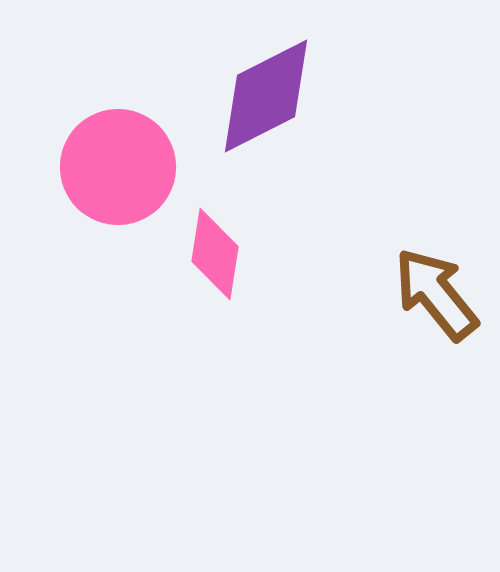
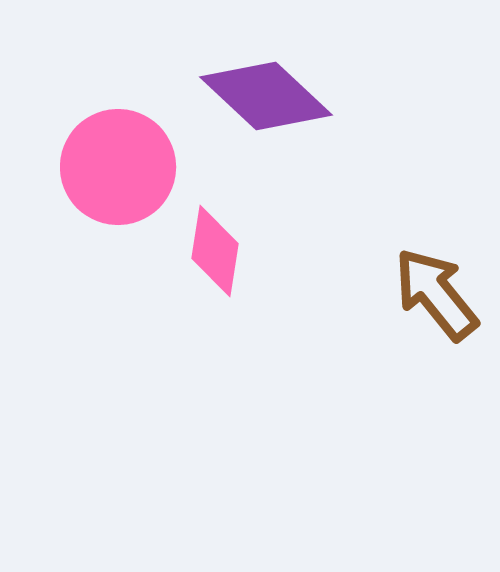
purple diamond: rotated 70 degrees clockwise
pink diamond: moved 3 px up
